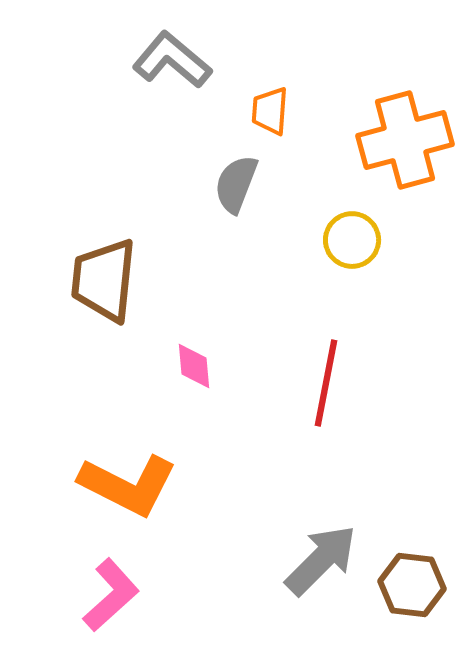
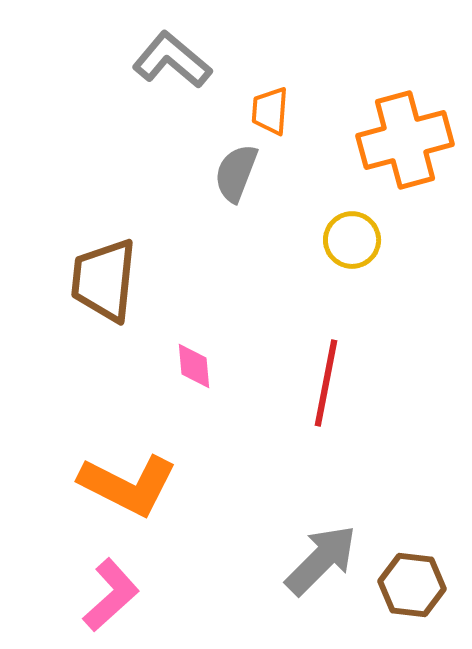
gray semicircle: moved 11 px up
